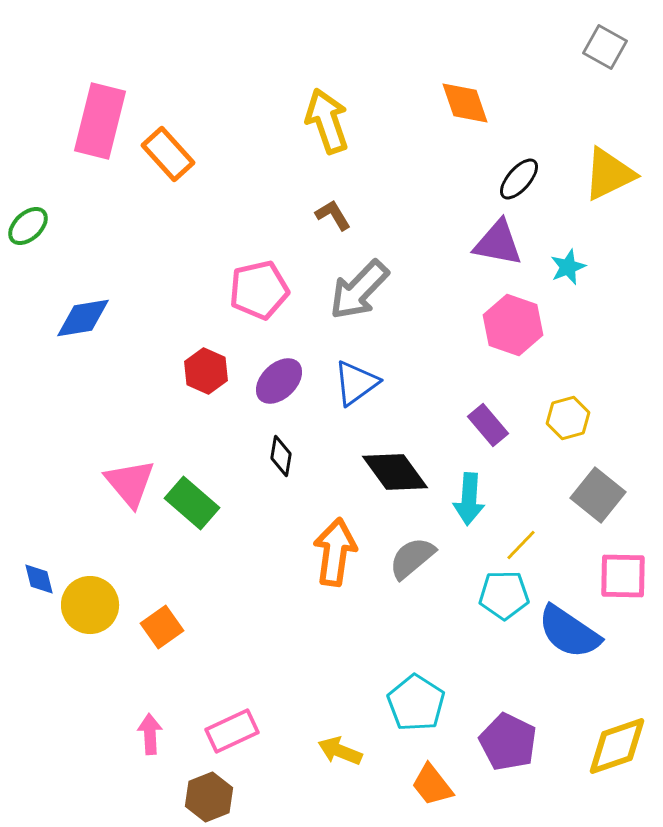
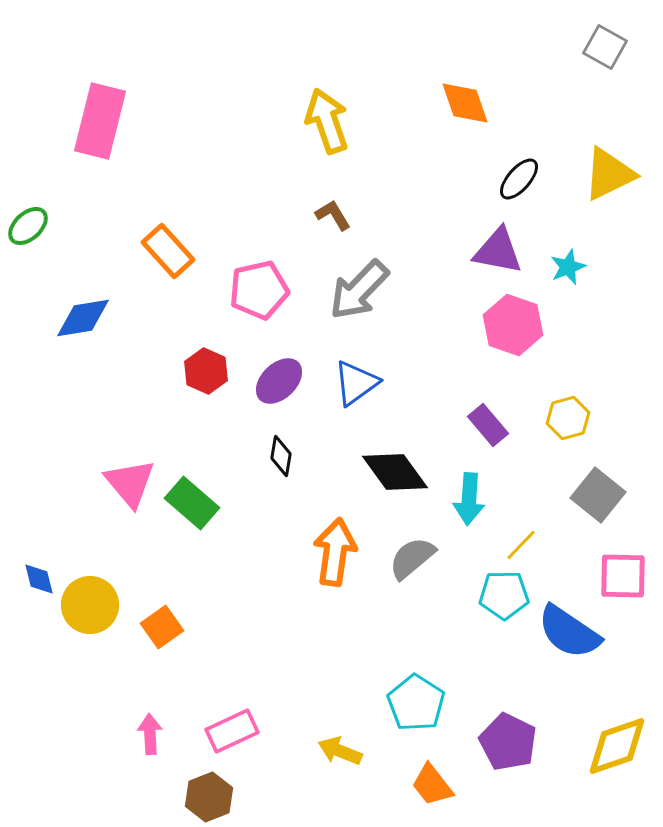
orange rectangle at (168, 154): moved 97 px down
purple triangle at (498, 243): moved 8 px down
